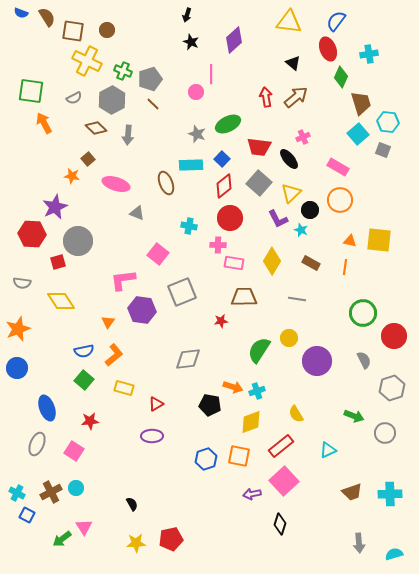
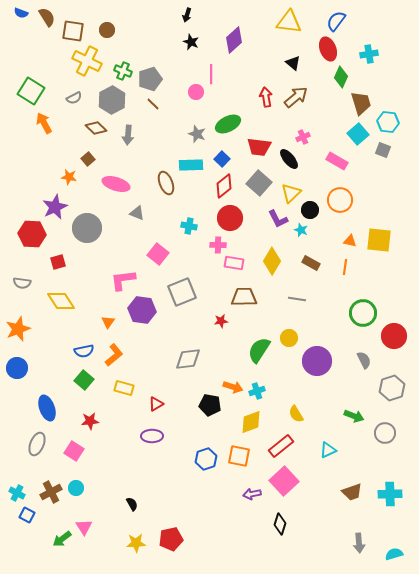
green square at (31, 91): rotated 24 degrees clockwise
pink rectangle at (338, 167): moved 1 px left, 6 px up
orange star at (72, 176): moved 3 px left, 1 px down
gray circle at (78, 241): moved 9 px right, 13 px up
